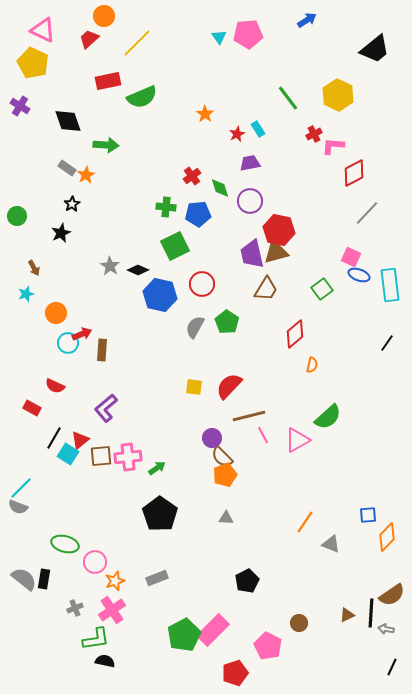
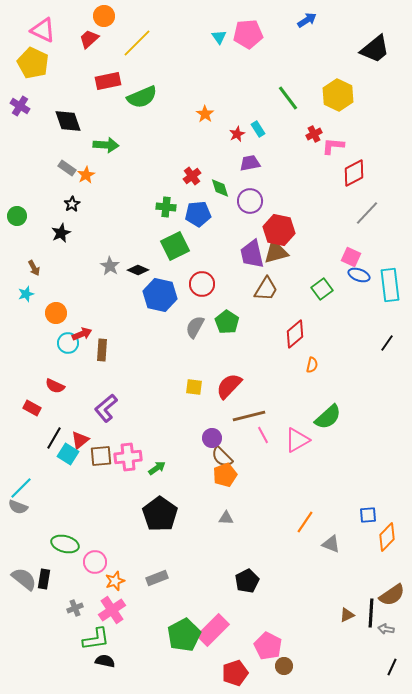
brown circle at (299, 623): moved 15 px left, 43 px down
